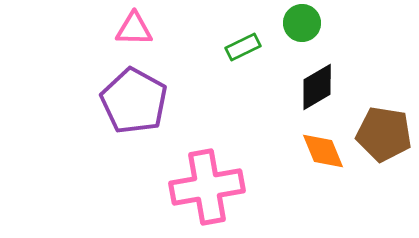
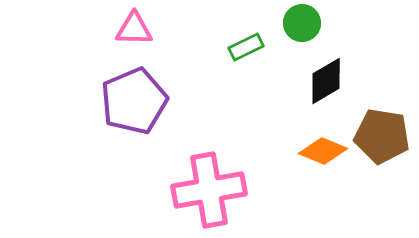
green rectangle: moved 3 px right
black diamond: moved 9 px right, 6 px up
purple pentagon: rotated 20 degrees clockwise
brown pentagon: moved 2 px left, 2 px down
orange diamond: rotated 45 degrees counterclockwise
pink cross: moved 2 px right, 3 px down
